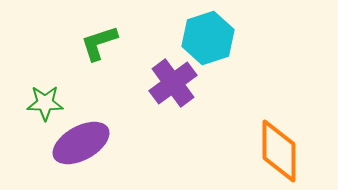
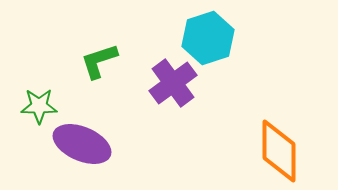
green L-shape: moved 18 px down
green star: moved 6 px left, 3 px down
purple ellipse: moved 1 px right, 1 px down; rotated 52 degrees clockwise
